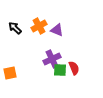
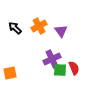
purple triangle: moved 4 px right, 1 px down; rotated 32 degrees clockwise
